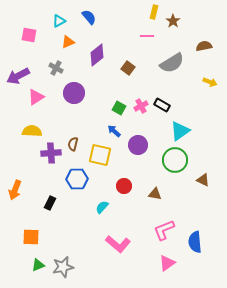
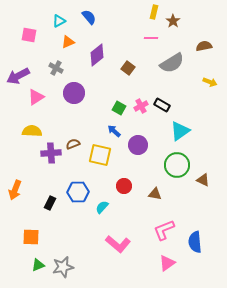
pink line at (147, 36): moved 4 px right, 2 px down
brown semicircle at (73, 144): rotated 56 degrees clockwise
green circle at (175, 160): moved 2 px right, 5 px down
blue hexagon at (77, 179): moved 1 px right, 13 px down
